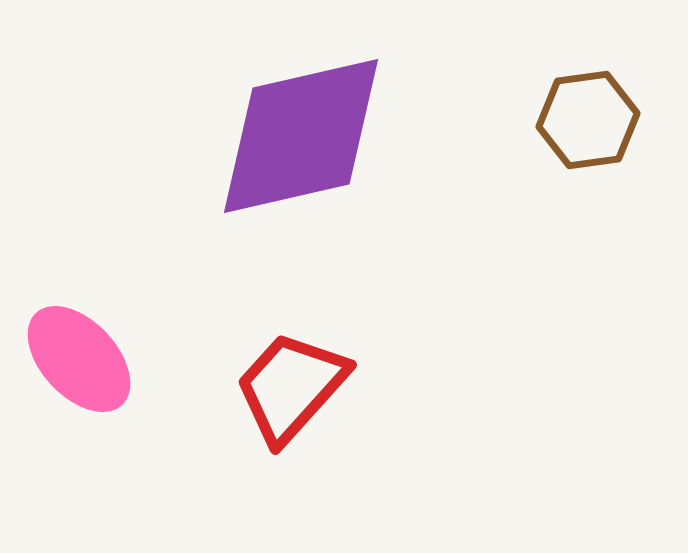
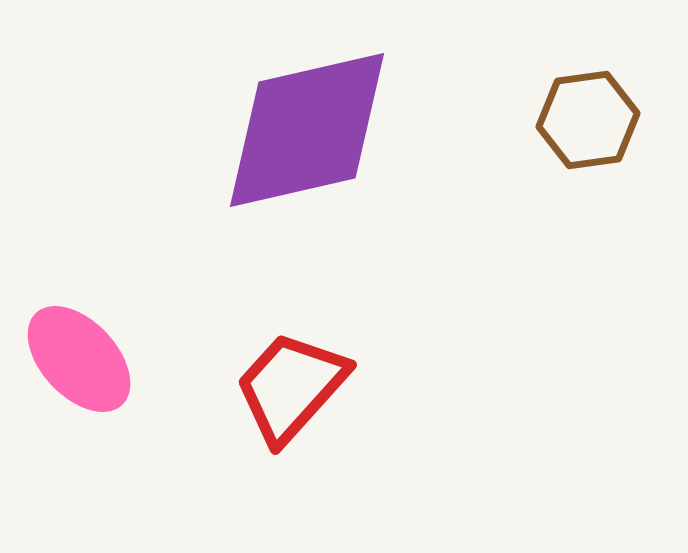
purple diamond: moved 6 px right, 6 px up
